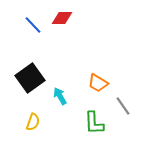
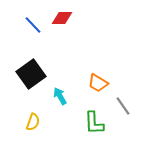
black square: moved 1 px right, 4 px up
